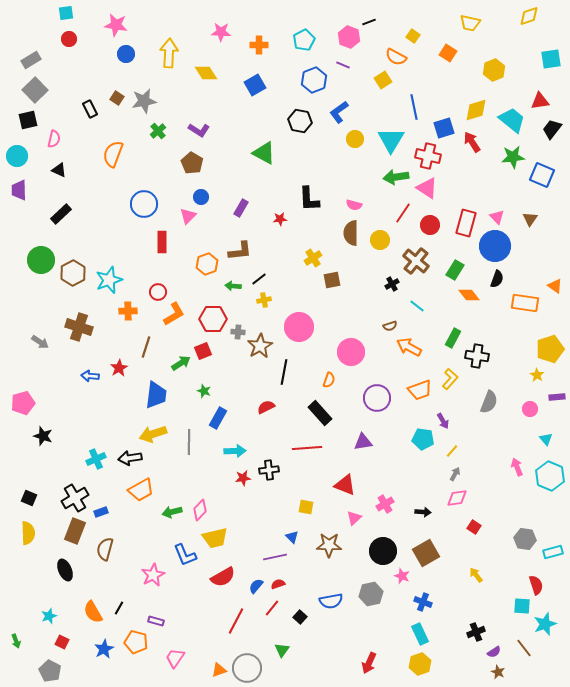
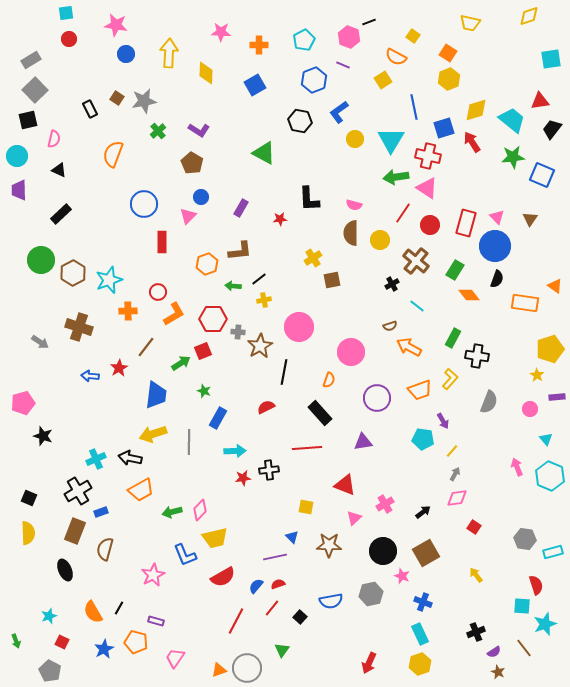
yellow hexagon at (494, 70): moved 45 px left, 9 px down
yellow diamond at (206, 73): rotated 35 degrees clockwise
brown line at (146, 347): rotated 20 degrees clockwise
black arrow at (130, 458): rotated 20 degrees clockwise
black cross at (75, 498): moved 3 px right, 7 px up
black arrow at (423, 512): rotated 42 degrees counterclockwise
